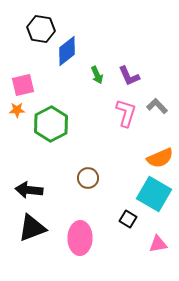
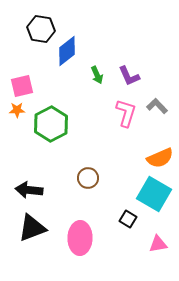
pink square: moved 1 px left, 1 px down
